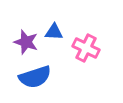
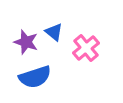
blue triangle: rotated 36 degrees clockwise
pink cross: rotated 24 degrees clockwise
